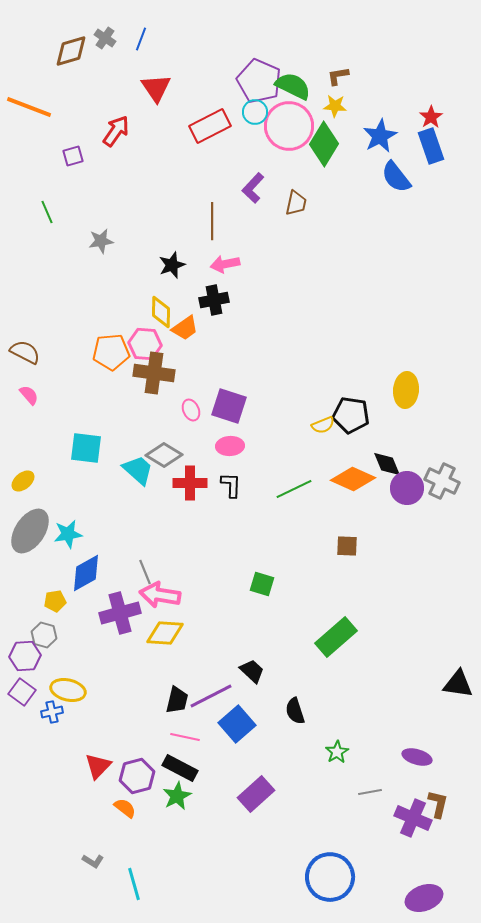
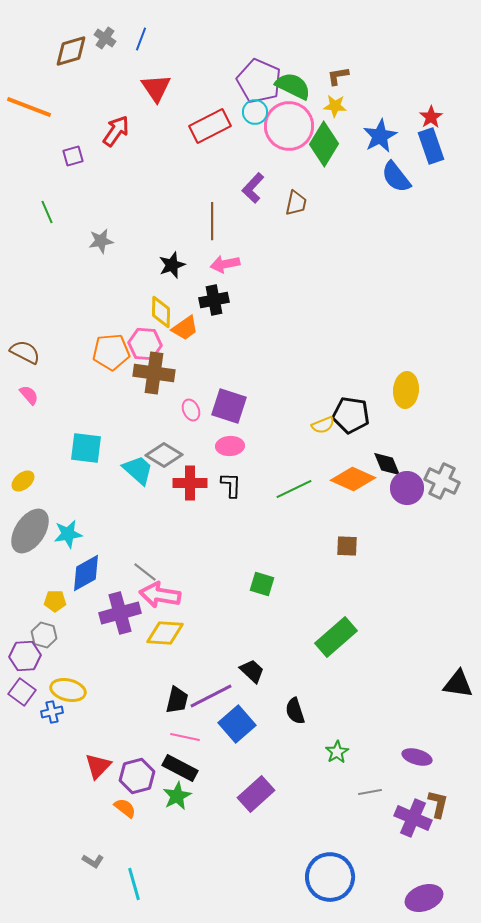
gray line at (145, 572): rotated 30 degrees counterclockwise
yellow pentagon at (55, 601): rotated 10 degrees clockwise
